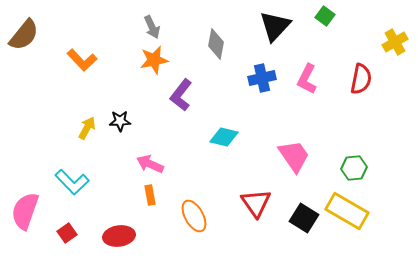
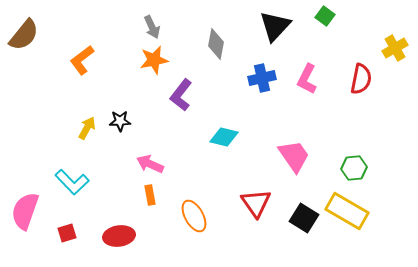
yellow cross: moved 6 px down
orange L-shape: rotated 96 degrees clockwise
red square: rotated 18 degrees clockwise
